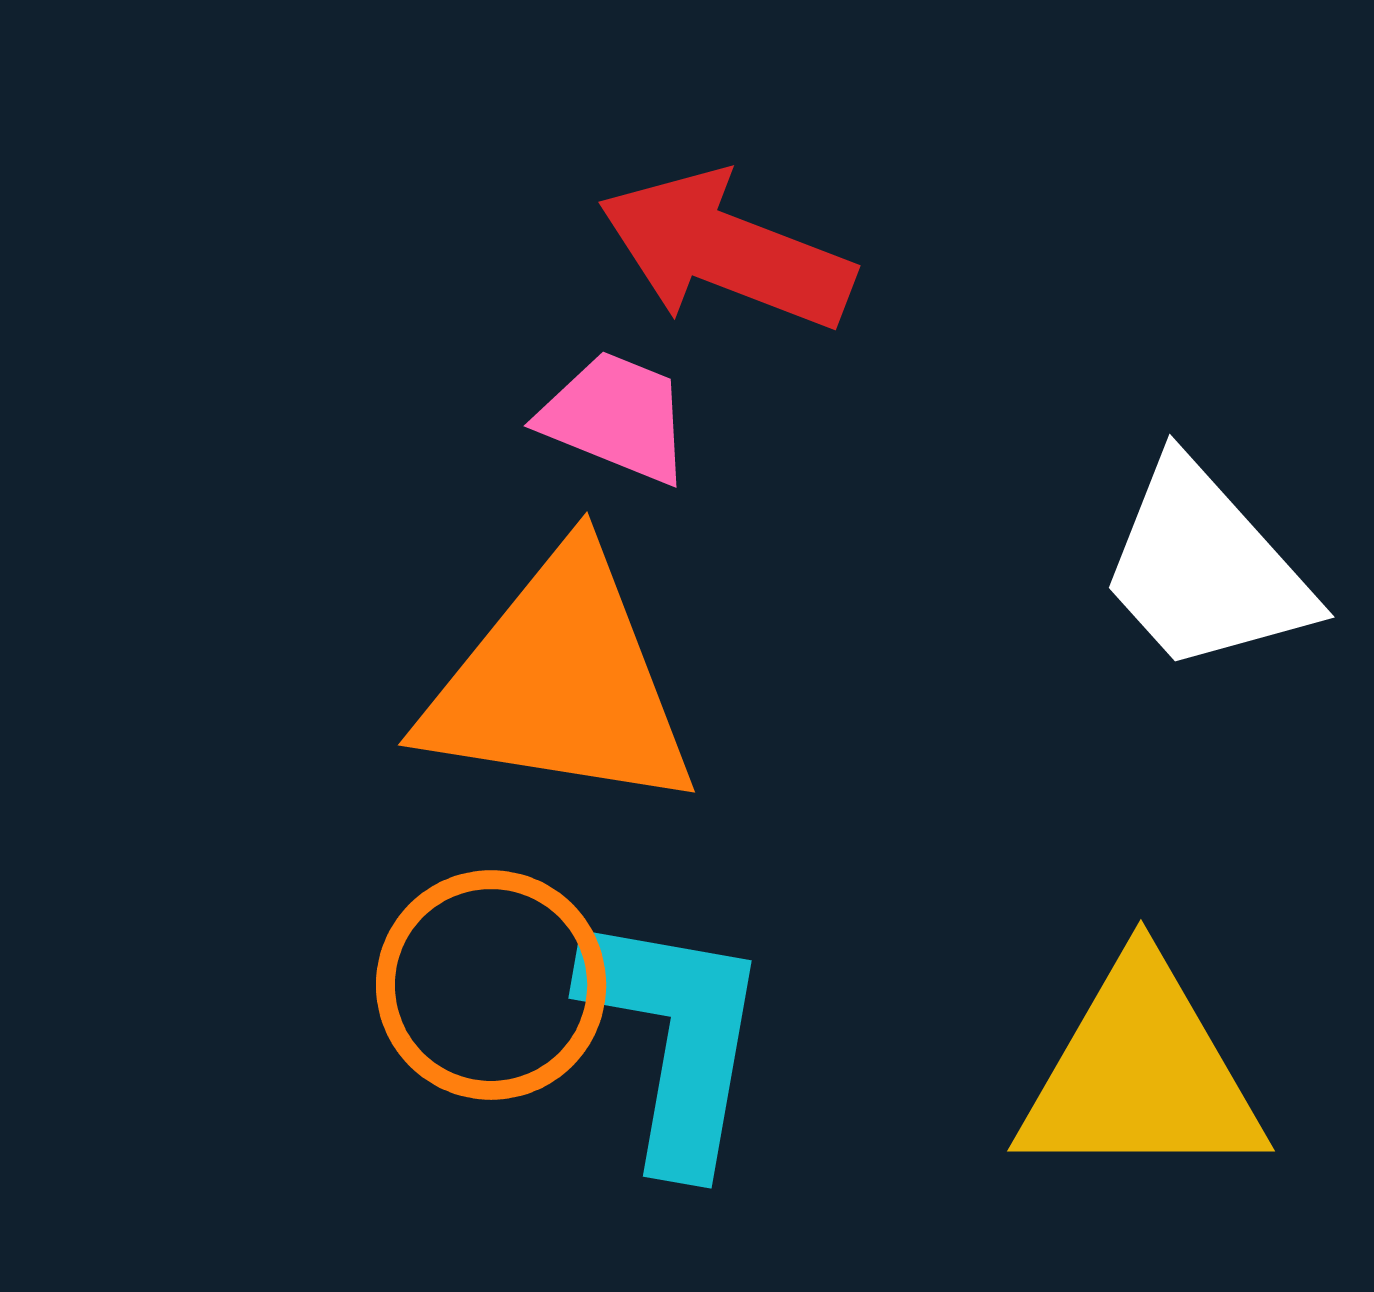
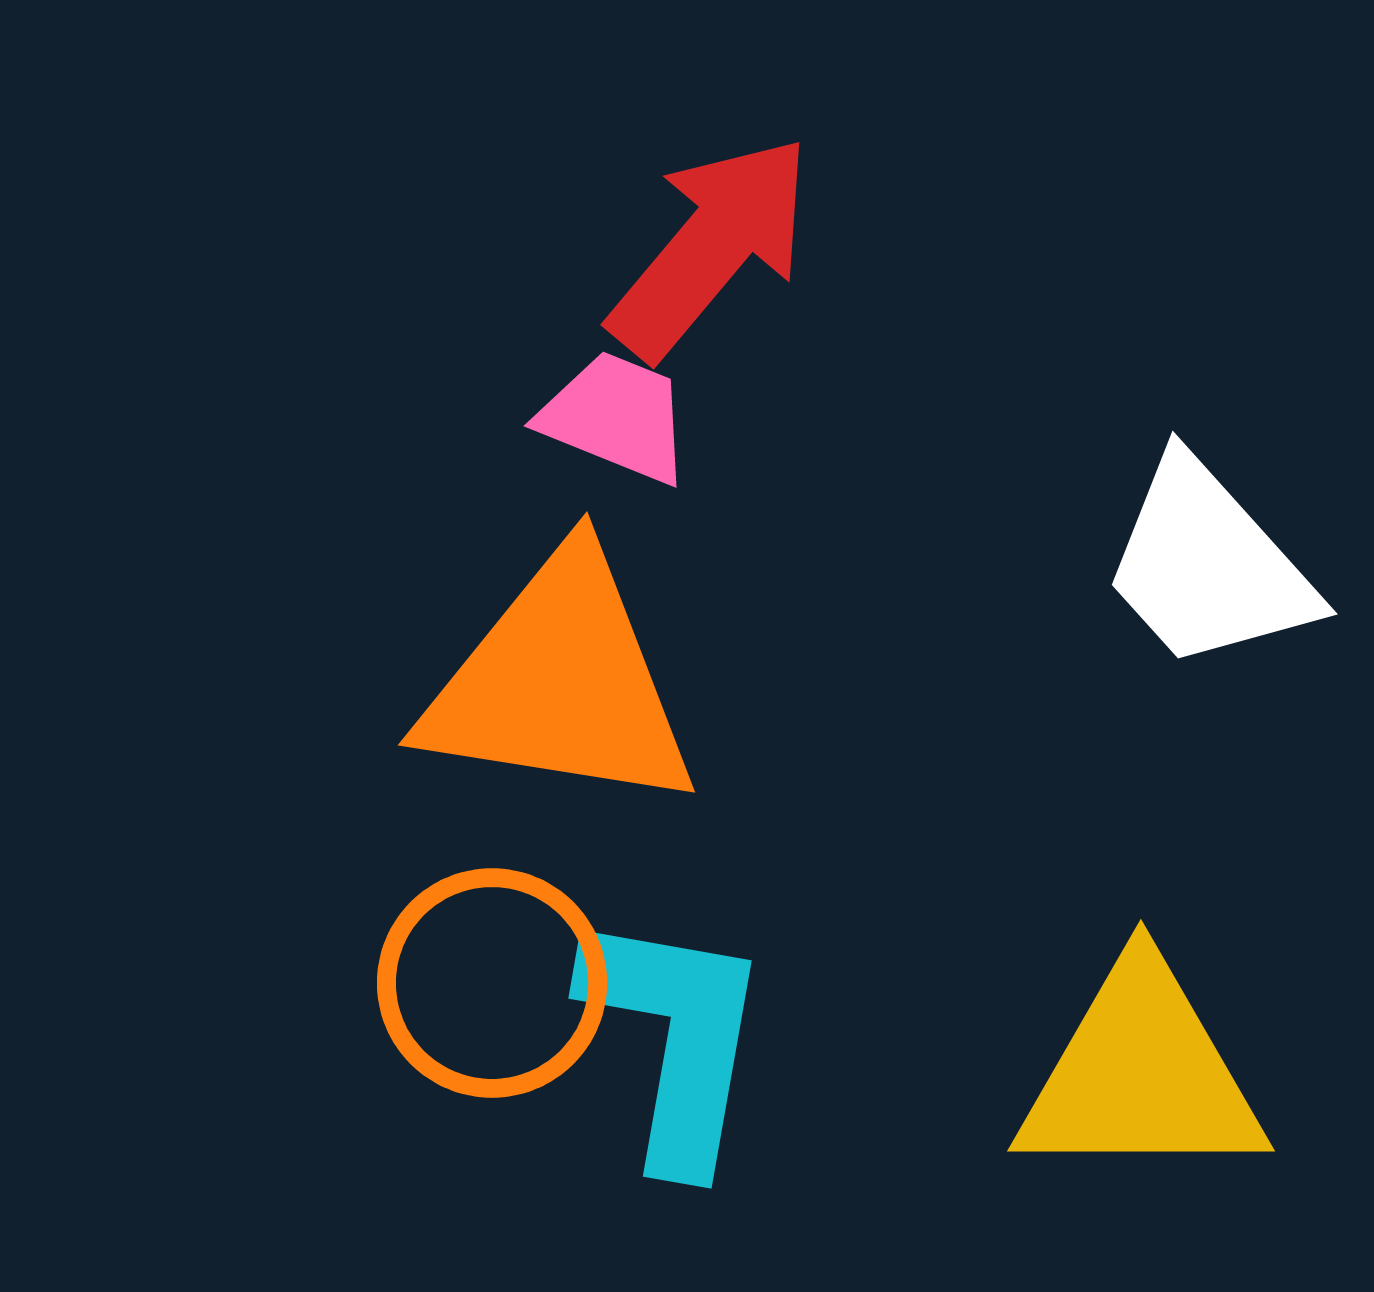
red arrow: moved 15 px left, 4 px up; rotated 109 degrees clockwise
white trapezoid: moved 3 px right, 3 px up
orange circle: moved 1 px right, 2 px up
